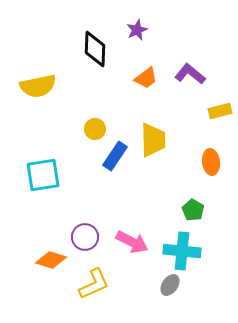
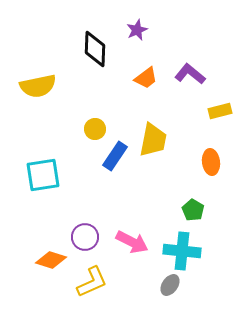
yellow trapezoid: rotated 12 degrees clockwise
yellow L-shape: moved 2 px left, 2 px up
